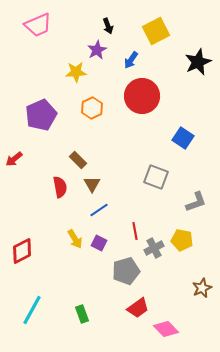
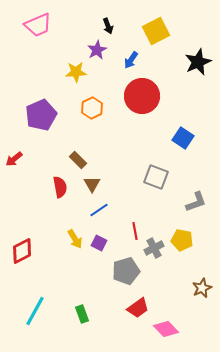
cyan line: moved 3 px right, 1 px down
